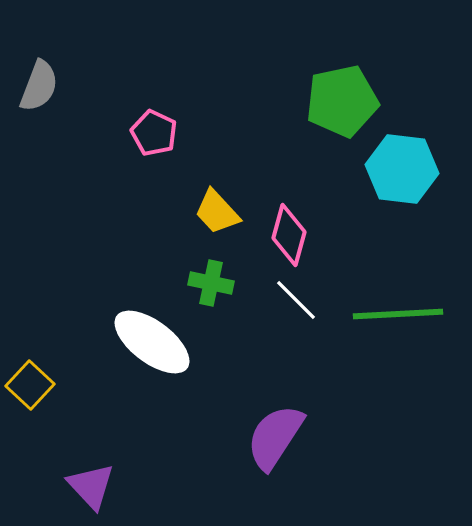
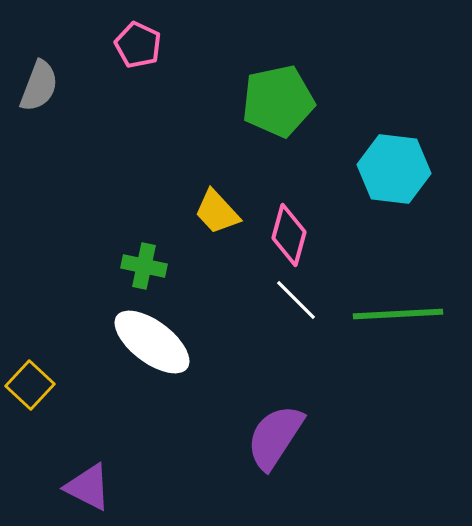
green pentagon: moved 64 px left
pink pentagon: moved 16 px left, 88 px up
cyan hexagon: moved 8 px left
green cross: moved 67 px left, 17 px up
purple triangle: moved 3 px left, 1 px down; rotated 20 degrees counterclockwise
